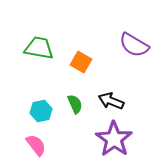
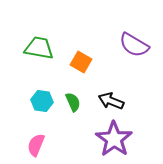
green semicircle: moved 2 px left, 2 px up
cyan hexagon: moved 1 px right, 10 px up; rotated 20 degrees clockwise
pink semicircle: rotated 120 degrees counterclockwise
